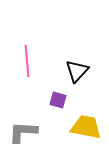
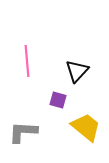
yellow trapezoid: rotated 28 degrees clockwise
